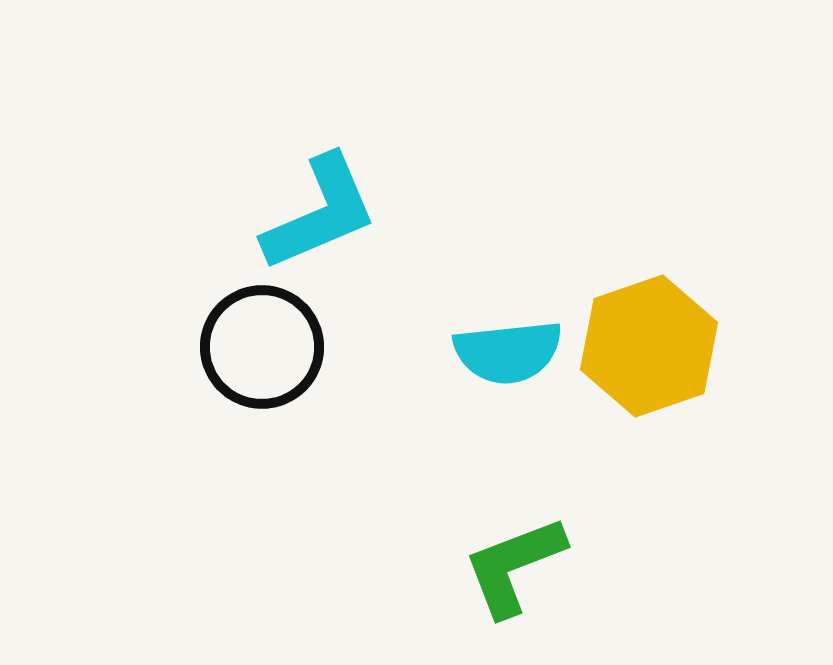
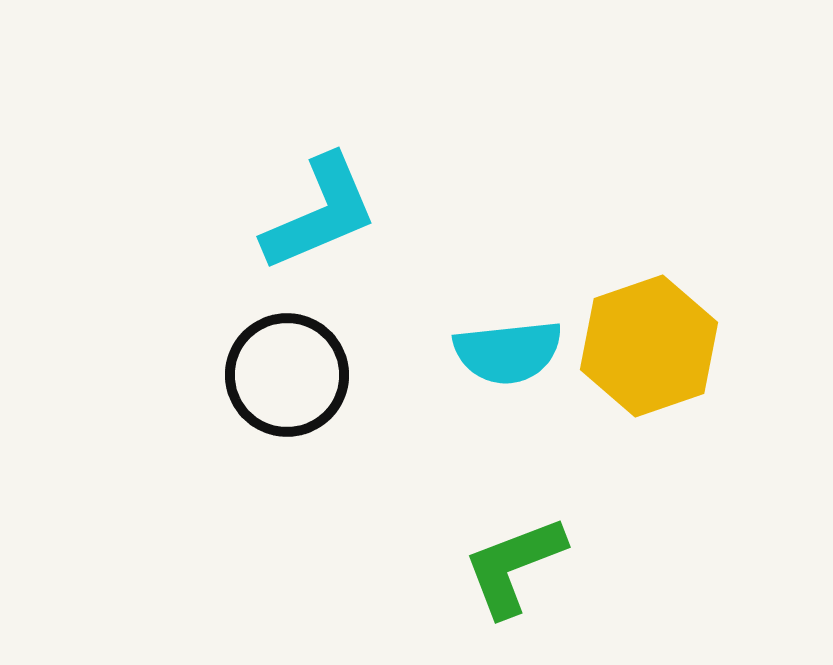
black circle: moved 25 px right, 28 px down
